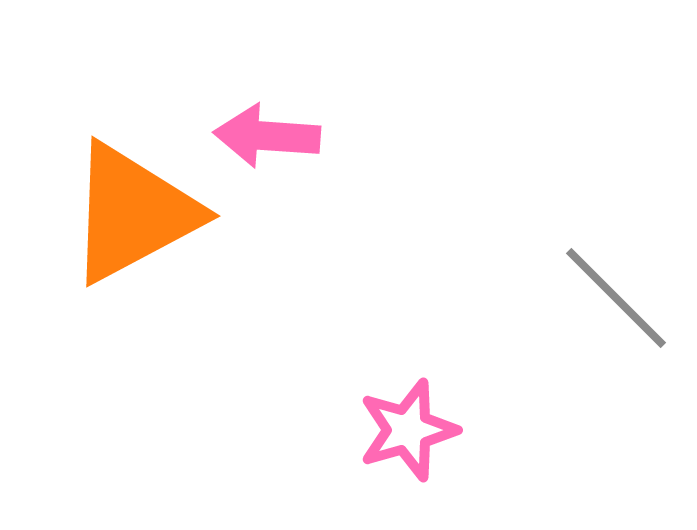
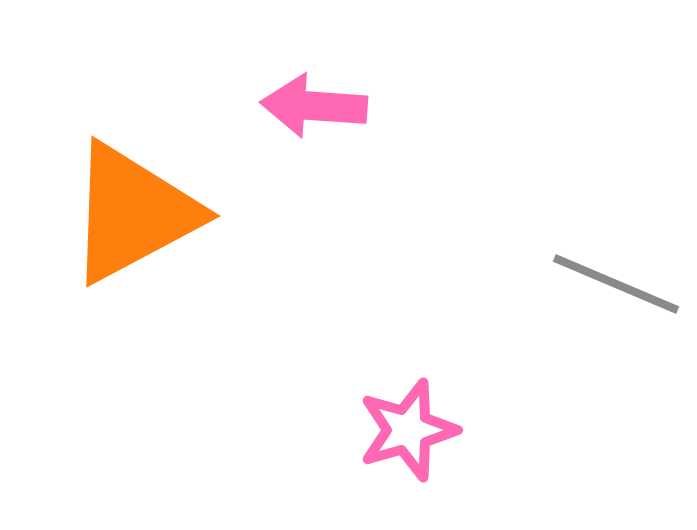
pink arrow: moved 47 px right, 30 px up
gray line: moved 14 px up; rotated 22 degrees counterclockwise
